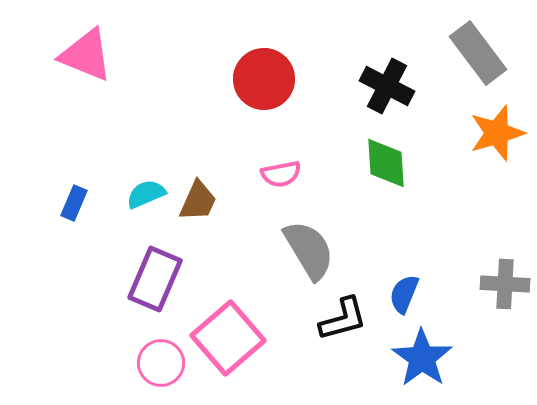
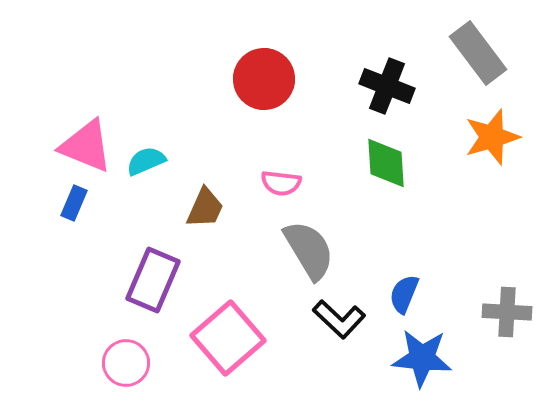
pink triangle: moved 91 px down
black cross: rotated 6 degrees counterclockwise
orange star: moved 5 px left, 4 px down
pink semicircle: moved 9 px down; rotated 18 degrees clockwise
cyan semicircle: moved 33 px up
brown trapezoid: moved 7 px right, 7 px down
purple rectangle: moved 2 px left, 1 px down
gray cross: moved 2 px right, 28 px down
black L-shape: moved 4 px left; rotated 58 degrees clockwise
blue star: rotated 30 degrees counterclockwise
pink circle: moved 35 px left
